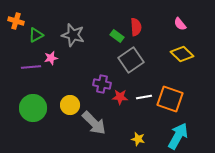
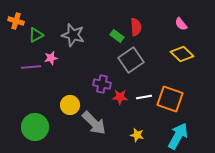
pink semicircle: moved 1 px right
green circle: moved 2 px right, 19 px down
yellow star: moved 1 px left, 4 px up
